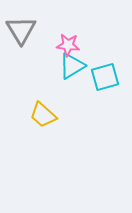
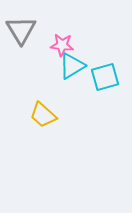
pink star: moved 6 px left
